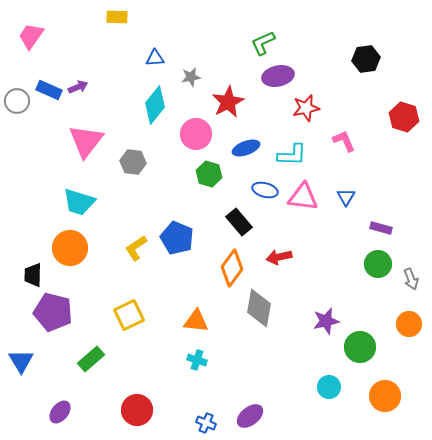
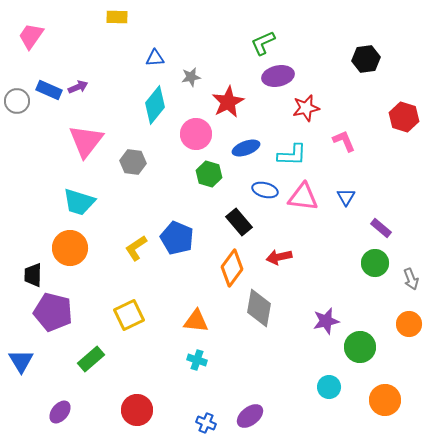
purple rectangle at (381, 228): rotated 25 degrees clockwise
green circle at (378, 264): moved 3 px left, 1 px up
orange circle at (385, 396): moved 4 px down
